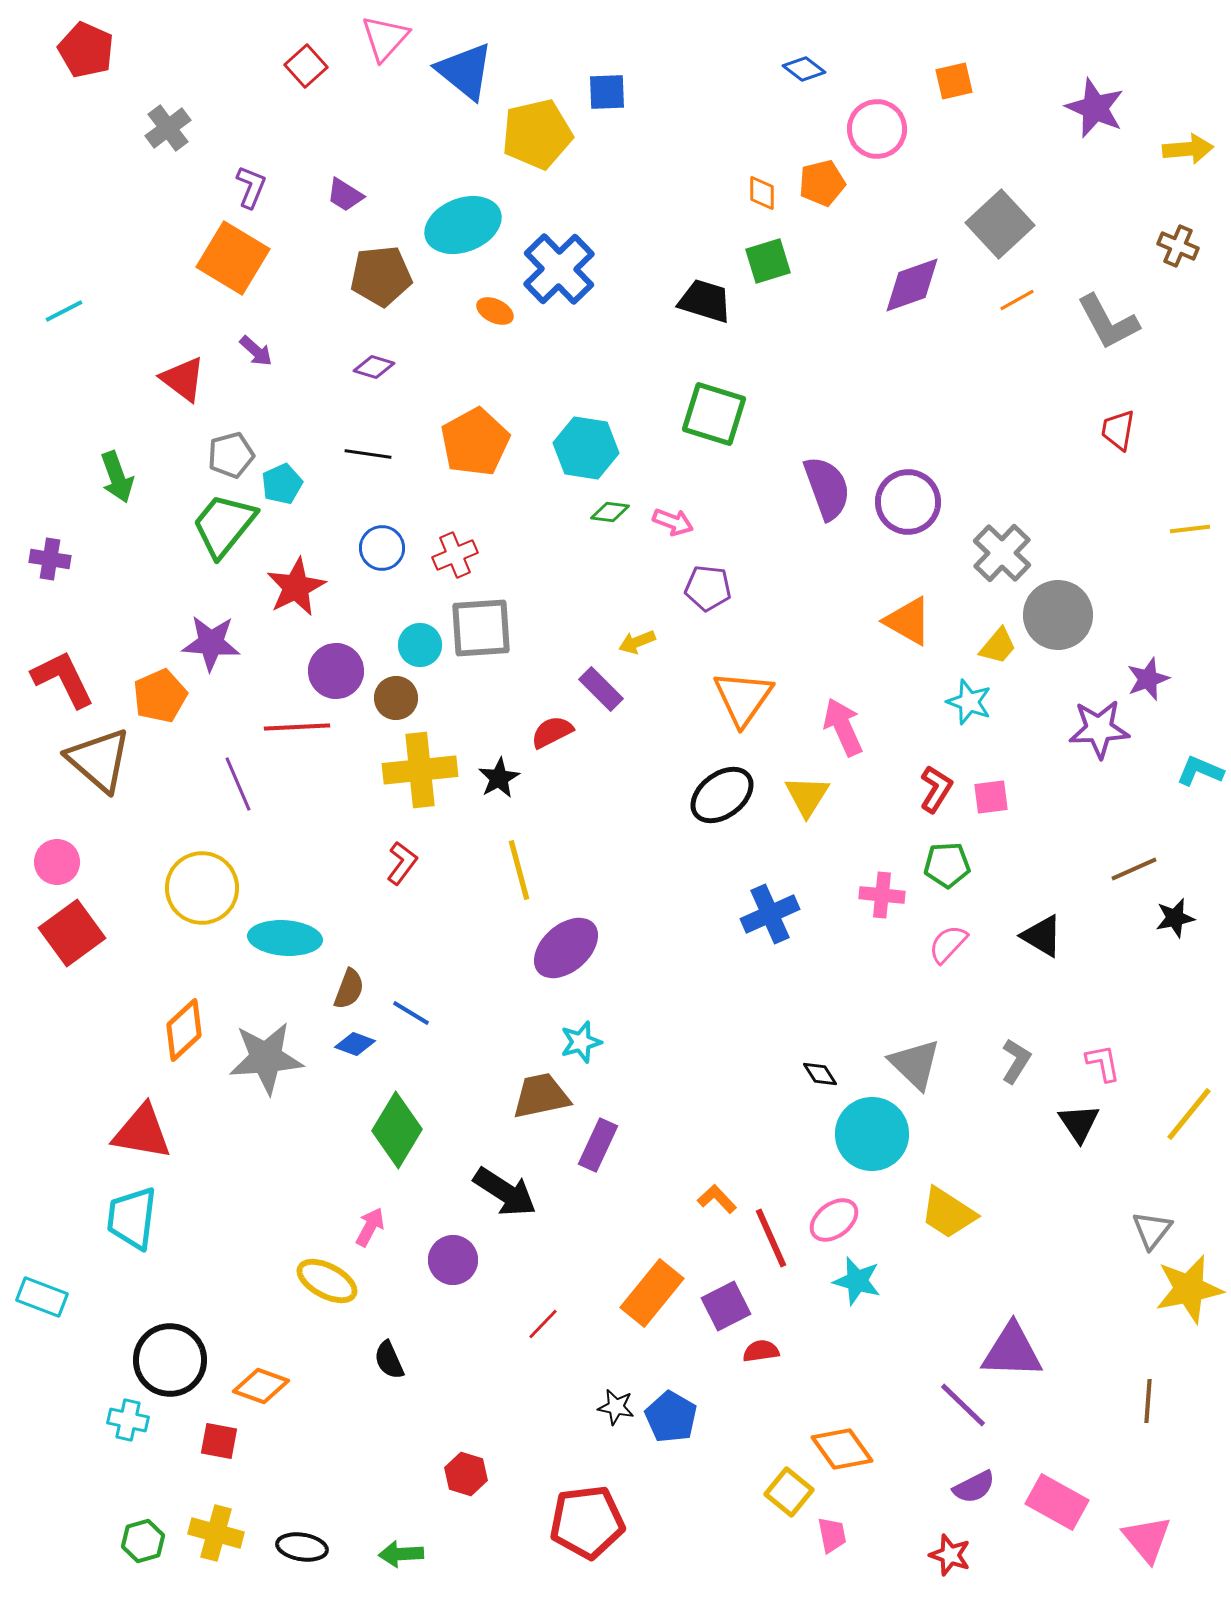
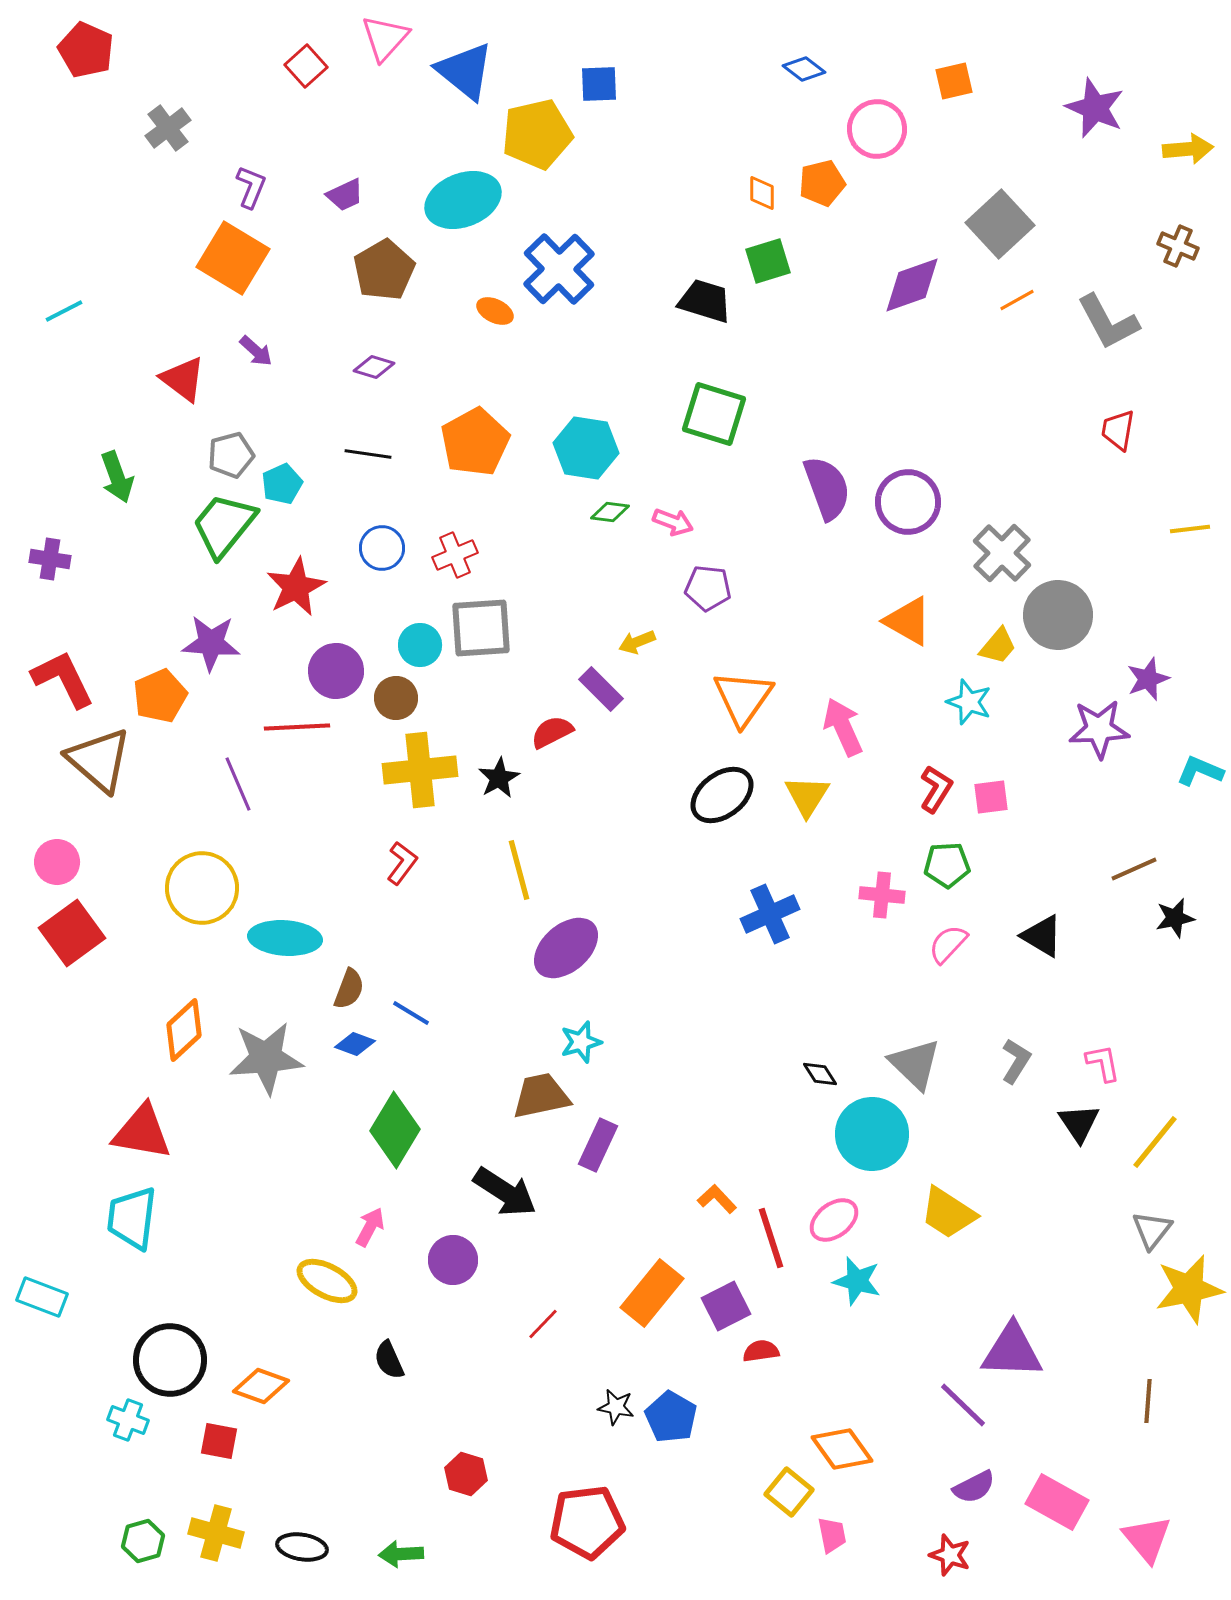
blue square at (607, 92): moved 8 px left, 8 px up
purple trapezoid at (345, 195): rotated 57 degrees counterclockwise
cyan ellipse at (463, 225): moved 25 px up
brown pentagon at (381, 276): moved 3 px right, 6 px up; rotated 24 degrees counterclockwise
yellow line at (1189, 1114): moved 34 px left, 28 px down
green diamond at (397, 1130): moved 2 px left
red line at (771, 1238): rotated 6 degrees clockwise
cyan cross at (128, 1420): rotated 9 degrees clockwise
